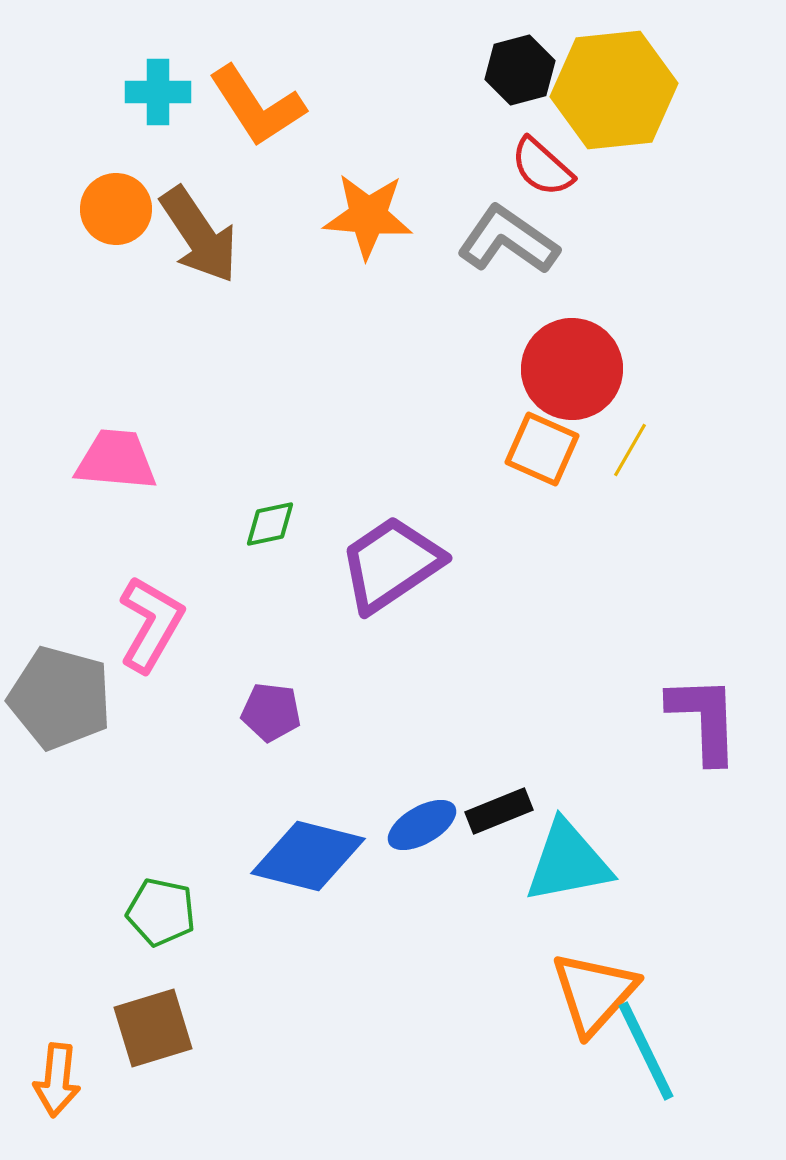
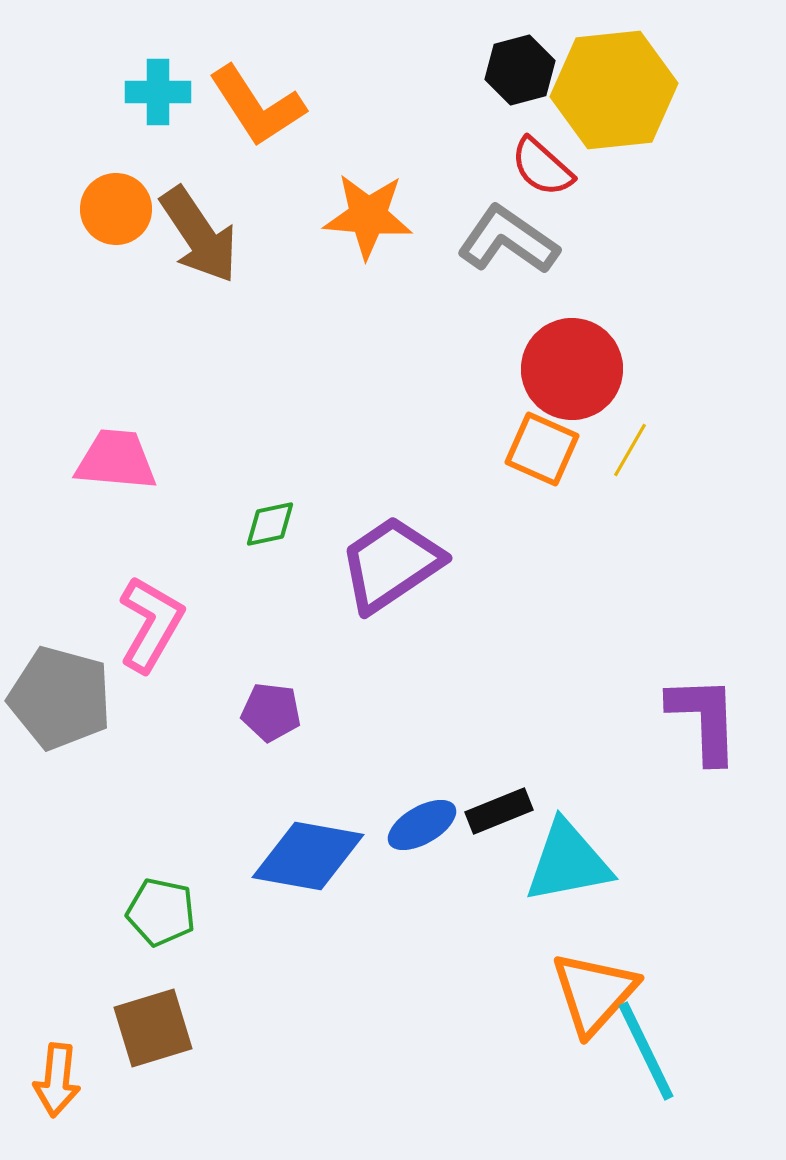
blue diamond: rotated 4 degrees counterclockwise
